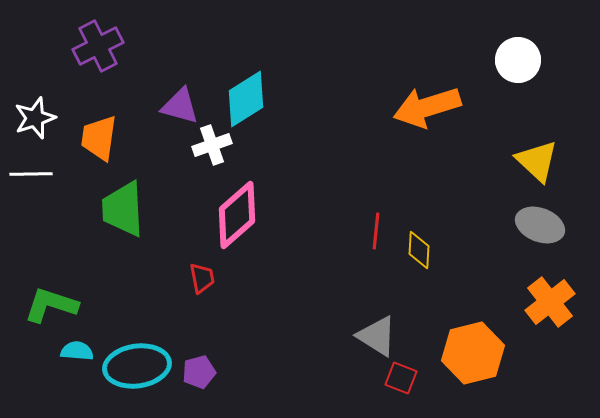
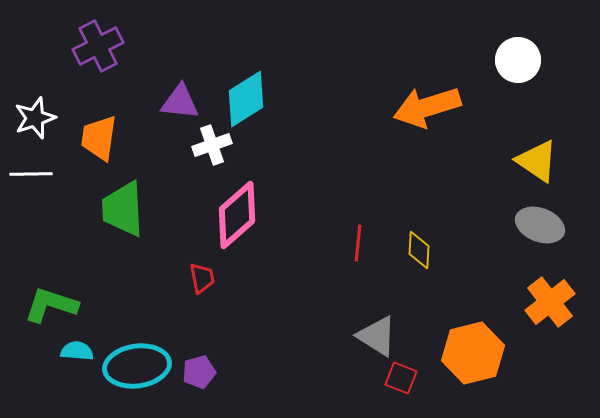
purple triangle: moved 4 px up; rotated 9 degrees counterclockwise
yellow triangle: rotated 9 degrees counterclockwise
red line: moved 18 px left, 12 px down
